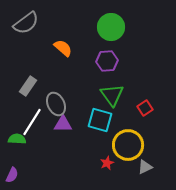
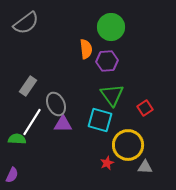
orange semicircle: moved 23 px right, 1 px down; rotated 42 degrees clockwise
gray triangle: rotated 28 degrees clockwise
